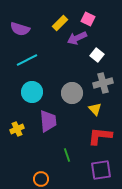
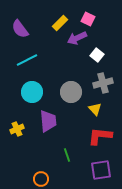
purple semicircle: rotated 36 degrees clockwise
gray circle: moved 1 px left, 1 px up
